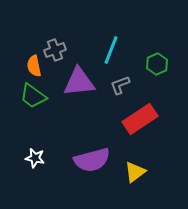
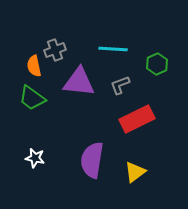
cyan line: moved 2 px right, 1 px up; rotated 72 degrees clockwise
purple triangle: rotated 12 degrees clockwise
green trapezoid: moved 1 px left, 2 px down
red rectangle: moved 3 px left; rotated 8 degrees clockwise
purple semicircle: rotated 114 degrees clockwise
